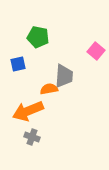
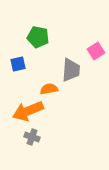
pink square: rotated 18 degrees clockwise
gray trapezoid: moved 7 px right, 6 px up
